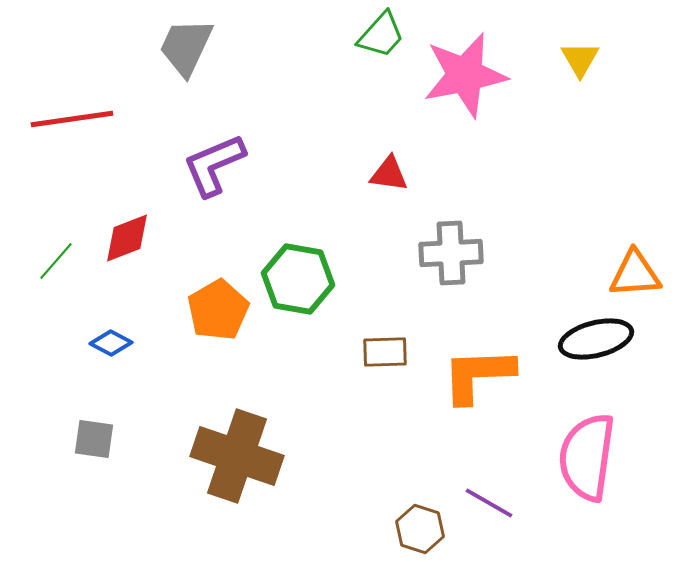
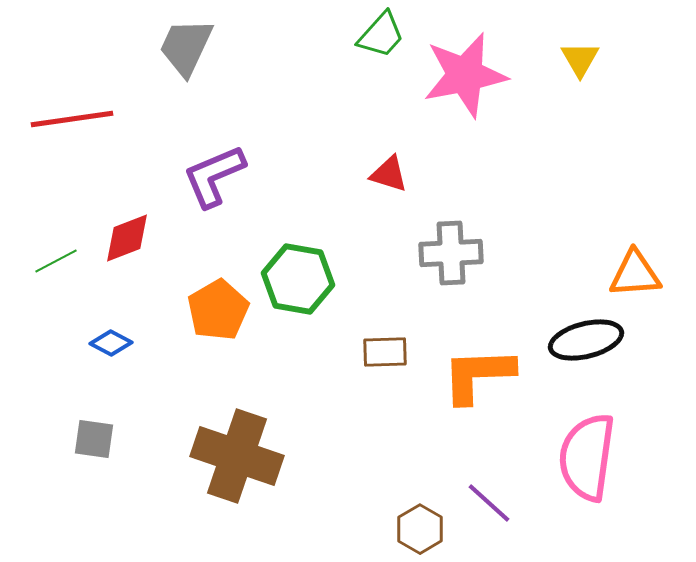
purple L-shape: moved 11 px down
red triangle: rotated 9 degrees clockwise
green line: rotated 21 degrees clockwise
black ellipse: moved 10 px left, 1 px down
purple line: rotated 12 degrees clockwise
brown hexagon: rotated 12 degrees clockwise
